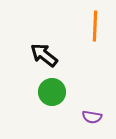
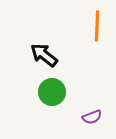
orange line: moved 2 px right
purple semicircle: rotated 30 degrees counterclockwise
